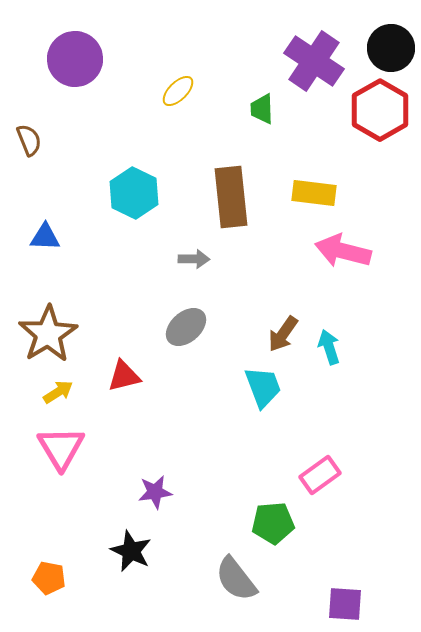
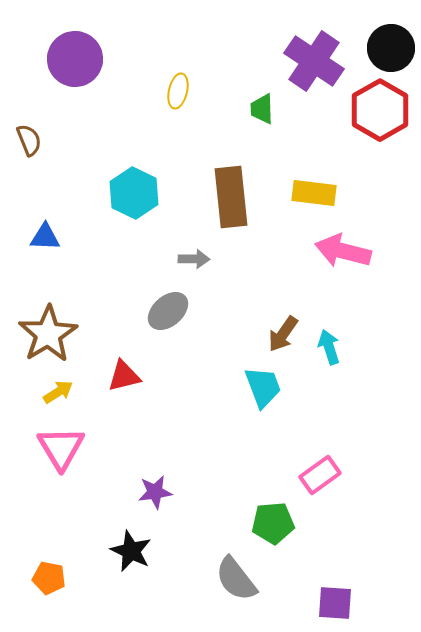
yellow ellipse: rotated 32 degrees counterclockwise
gray ellipse: moved 18 px left, 16 px up
purple square: moved 10 px left, 1 px up
